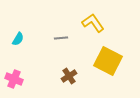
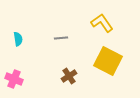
yellow L-shape: moved 9 px right
cyan semicircle: rotated 40 degrees counterclockwise
